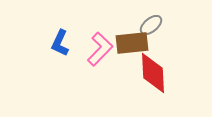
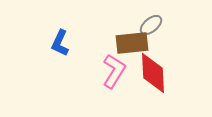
pink L-shape: moved 14 px right, 22 px down; rotated 12 degrees counterclockwise
